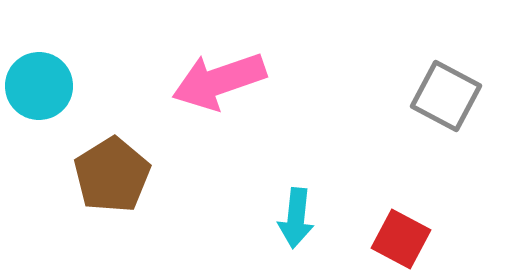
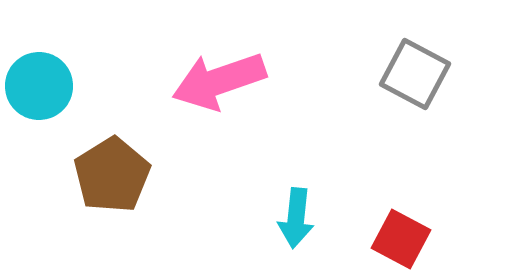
gray square: moved 31 px left, 22 px up
